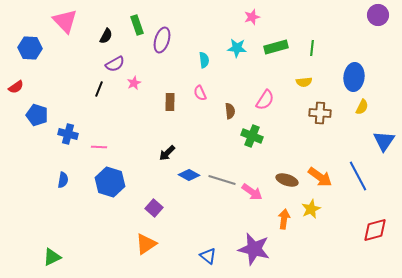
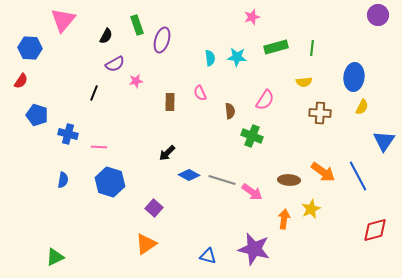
pink triangle at (65, 21): moved 2 px left, 1 px up; rotated 24 degrees clockwise
cyan star at (237, 48): moved 9 px down
cyan semicircle at (204, 60): moved 6 px right, 2 px up
pink star at (134, 83): moved 2 px right, 2 px up; rotated 16 degrees clockwise
red semicircle at (16, 87): moved 5 px right, 6 px up; rotated 21 degrees counterclockwise
black line at (99, 89): moved 5 px left, 4 px down
orange arrow at (320, 177): moved 3 px right, 5 px up
brown ellipse at (287, 180): moved 2 px right; rotated 15 degrees counterclockwise
blue triangle at (208, 256): rotated 24 degrees counterclockwise
green triangle at (52, 257): moved 3 px right
